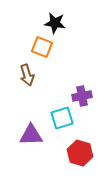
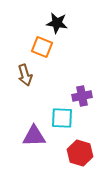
black star: moved 2 px right
brown arrow: moved 2 px left
cyan square: rotated 20 degrees clockwise
purple triangle: moved 3 px right, 1 px down
